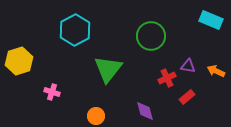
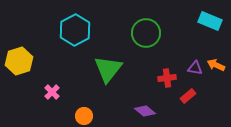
cyan rectangle: moved 1 px left, 1 px down
green circle: moved 5 px left, 3 px up
purple triangle: moved 7 px right, 2 px down
orange arrow: moved 6 px up
red cross: rotated 18 degrees clockwise
pink cross: rotated 28 degrees clockwise
red rectangle: moved 1 px right, 1 px up
purple diamond: rotated 35 degrees counterclockwise
orange circle: moved 12 px left
